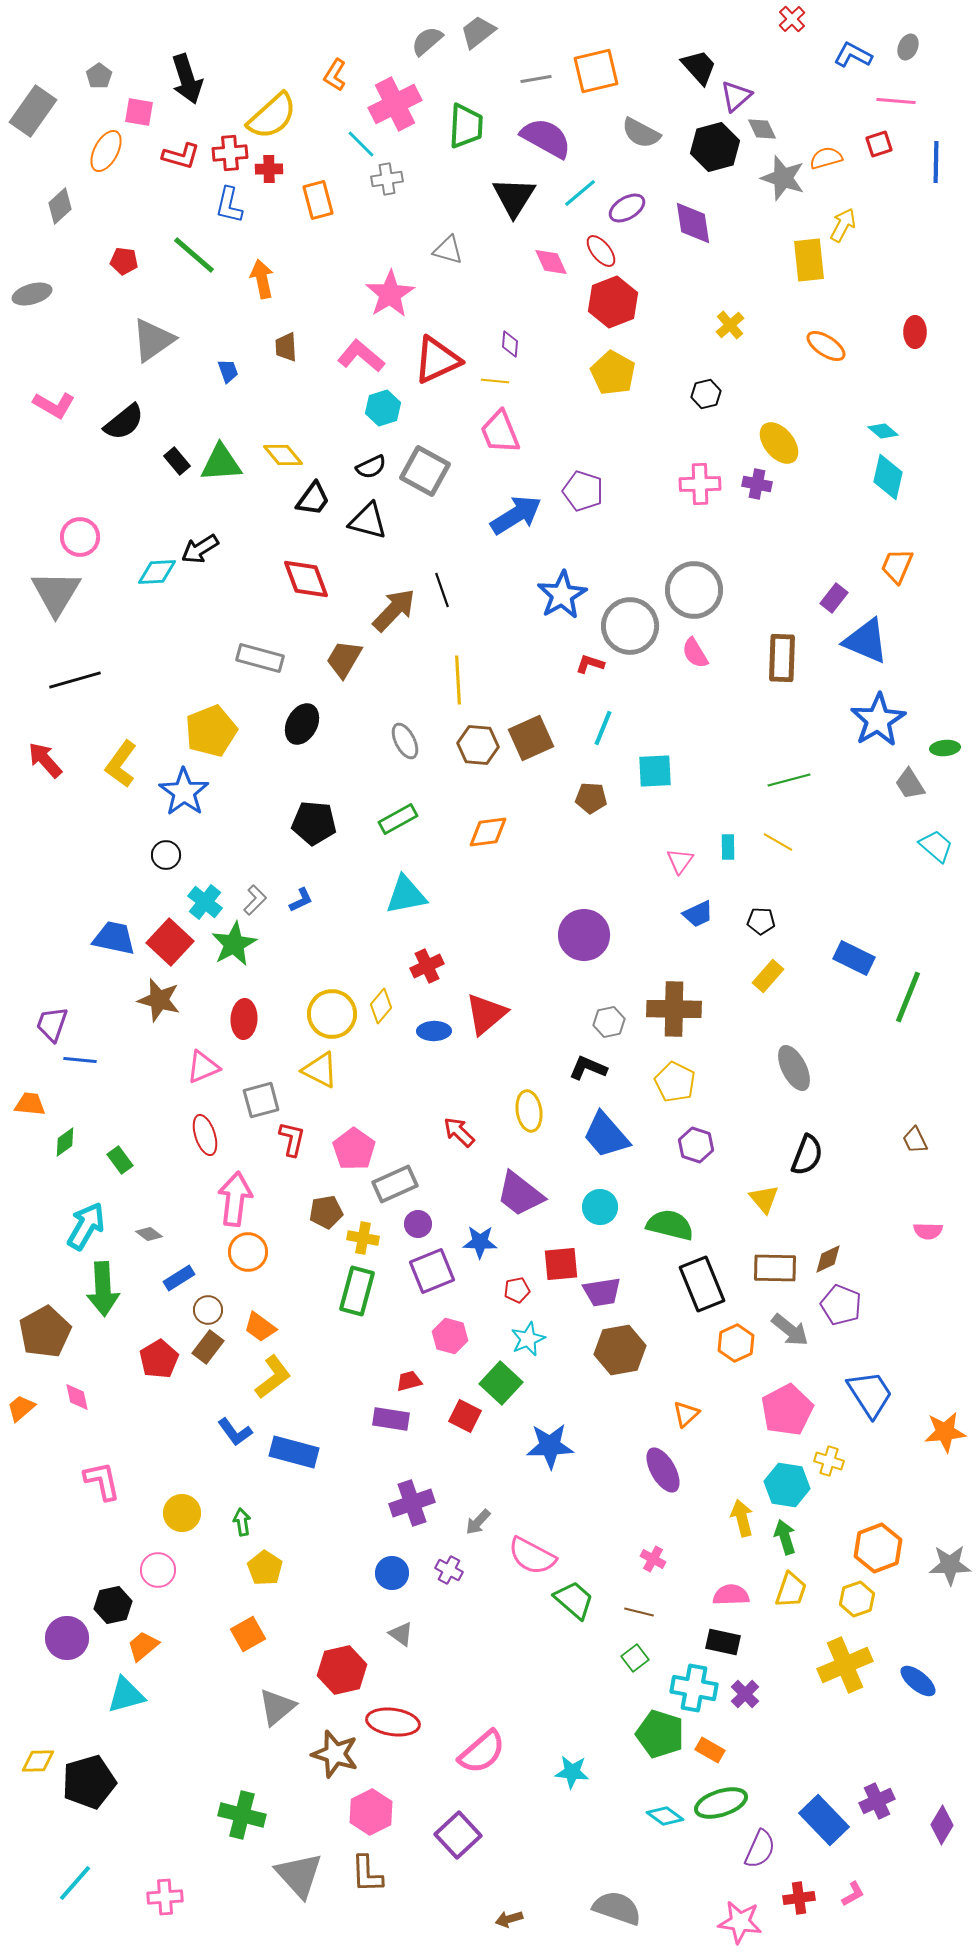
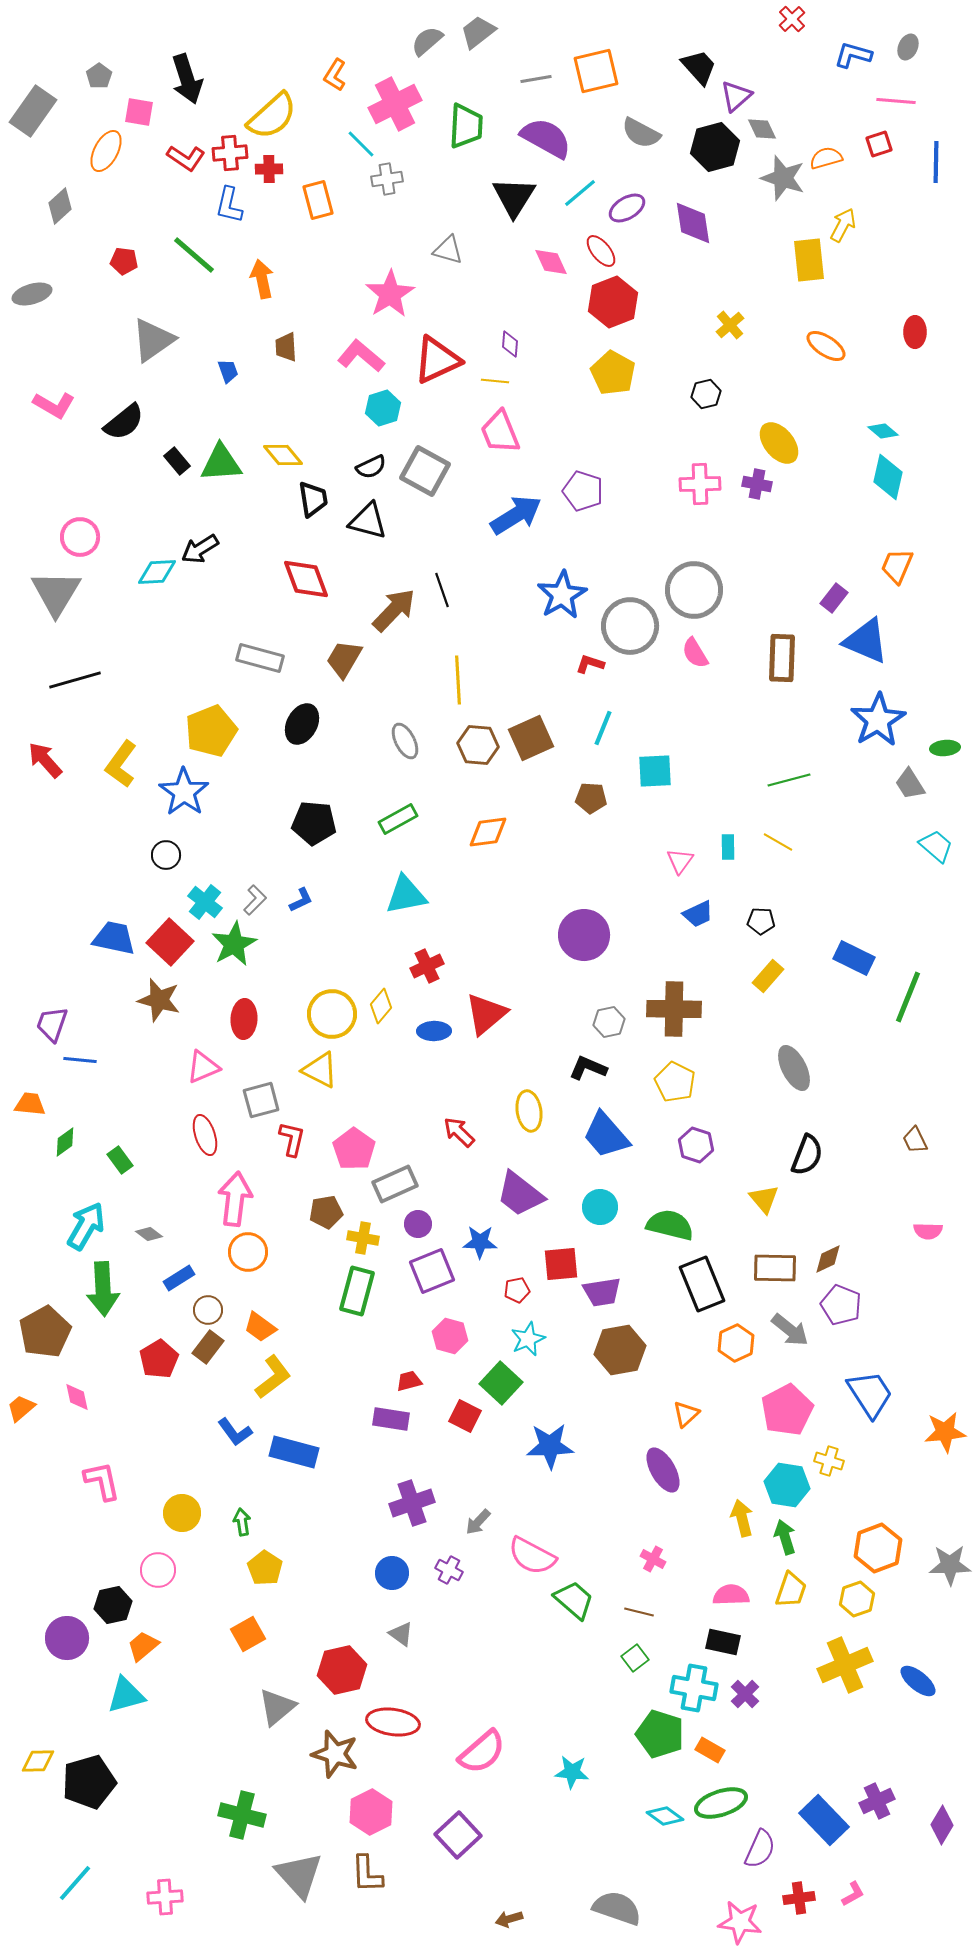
blue L-shape at (853, 55): rotated 12 degrees counterclockwise
red L-shape at (181, 156): moved 5 px right, 2 px down; rotated 18 degrees clockwise
black trapezoid at (313, 499): rotated 45 degrees counterclockwise
